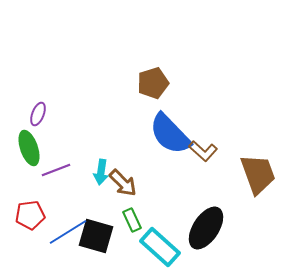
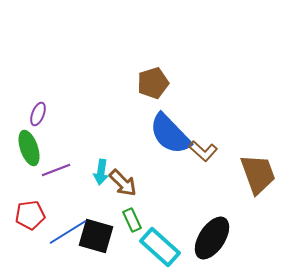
black ellipse: moved 6 px right, 10 px down
